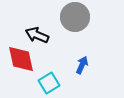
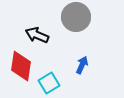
gray circle: moved 1 px right
red diamond: moved 7 px down; rotated 20 degrees clockwise
